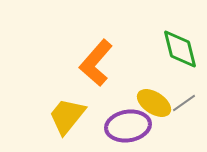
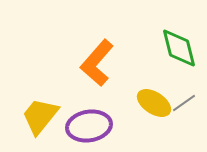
green diamond: moved 1 px left, 1 px up
orange L-shape: moved 1 px right
yellow trapezoid: moved 27 px left
purple ellipse: moved 39 px left
